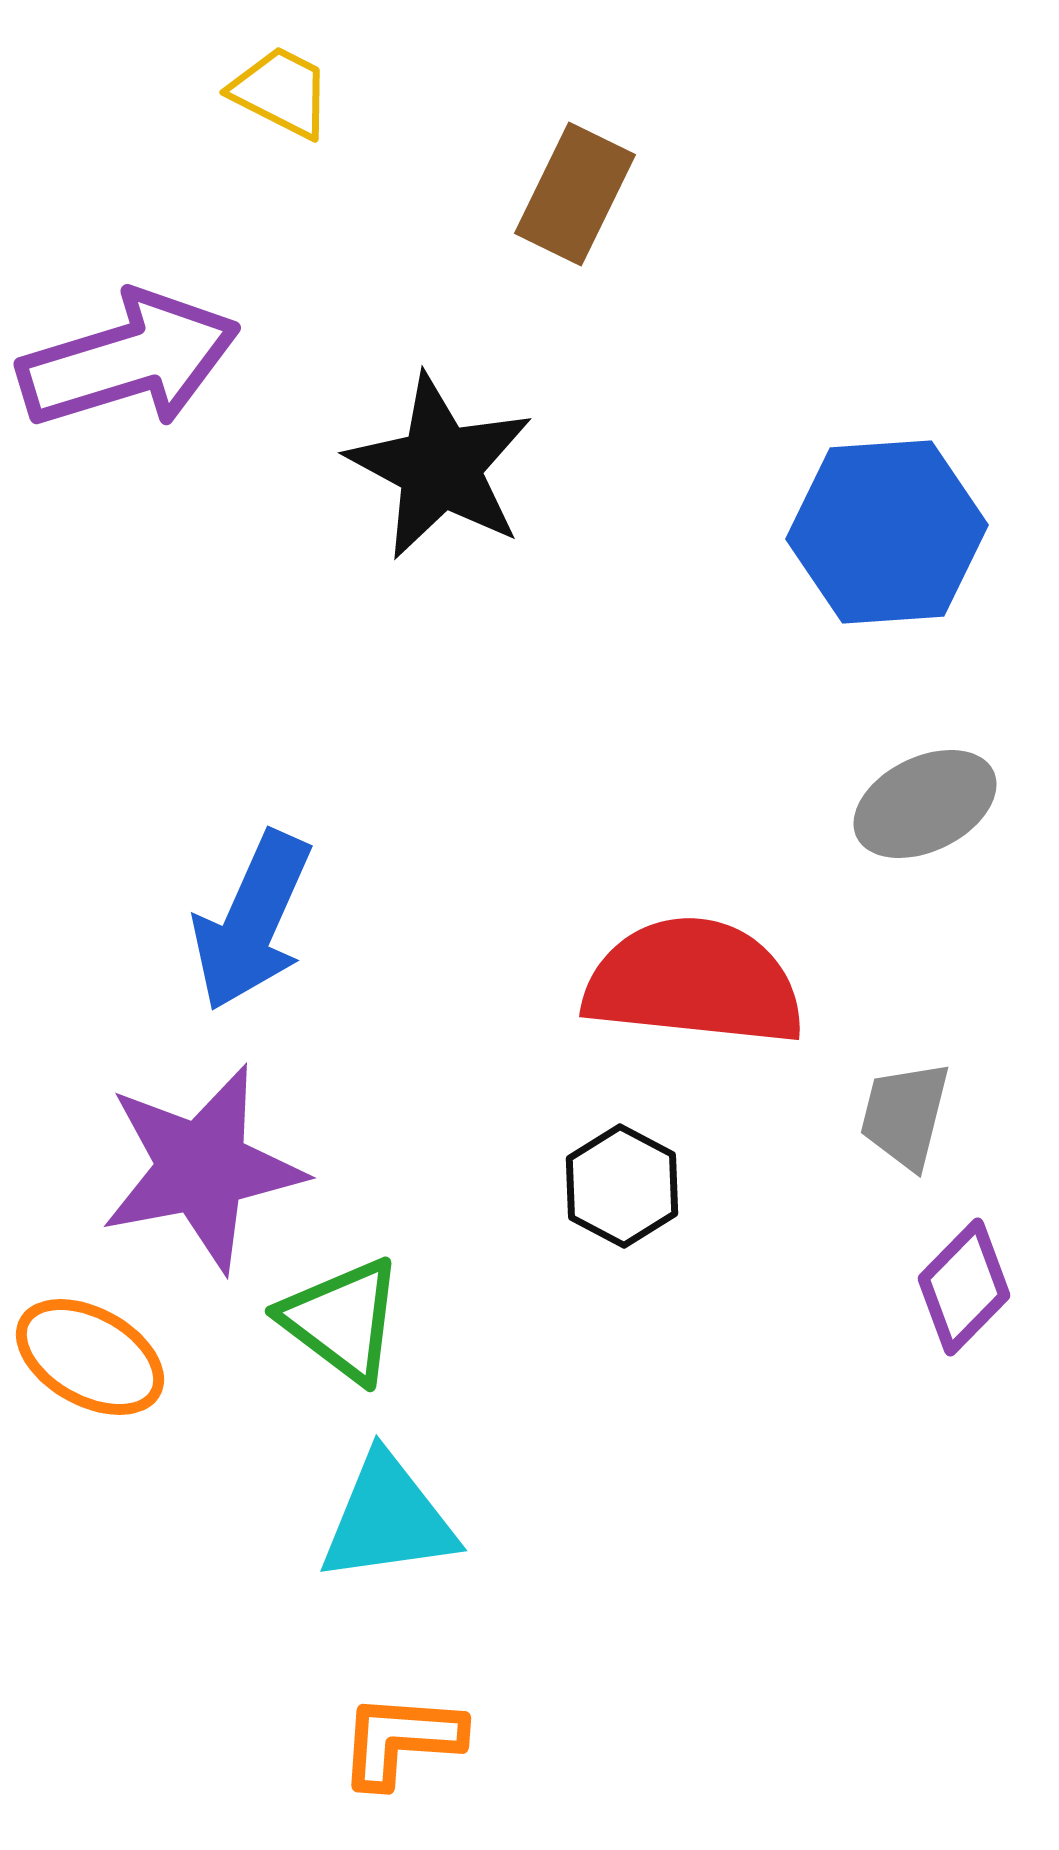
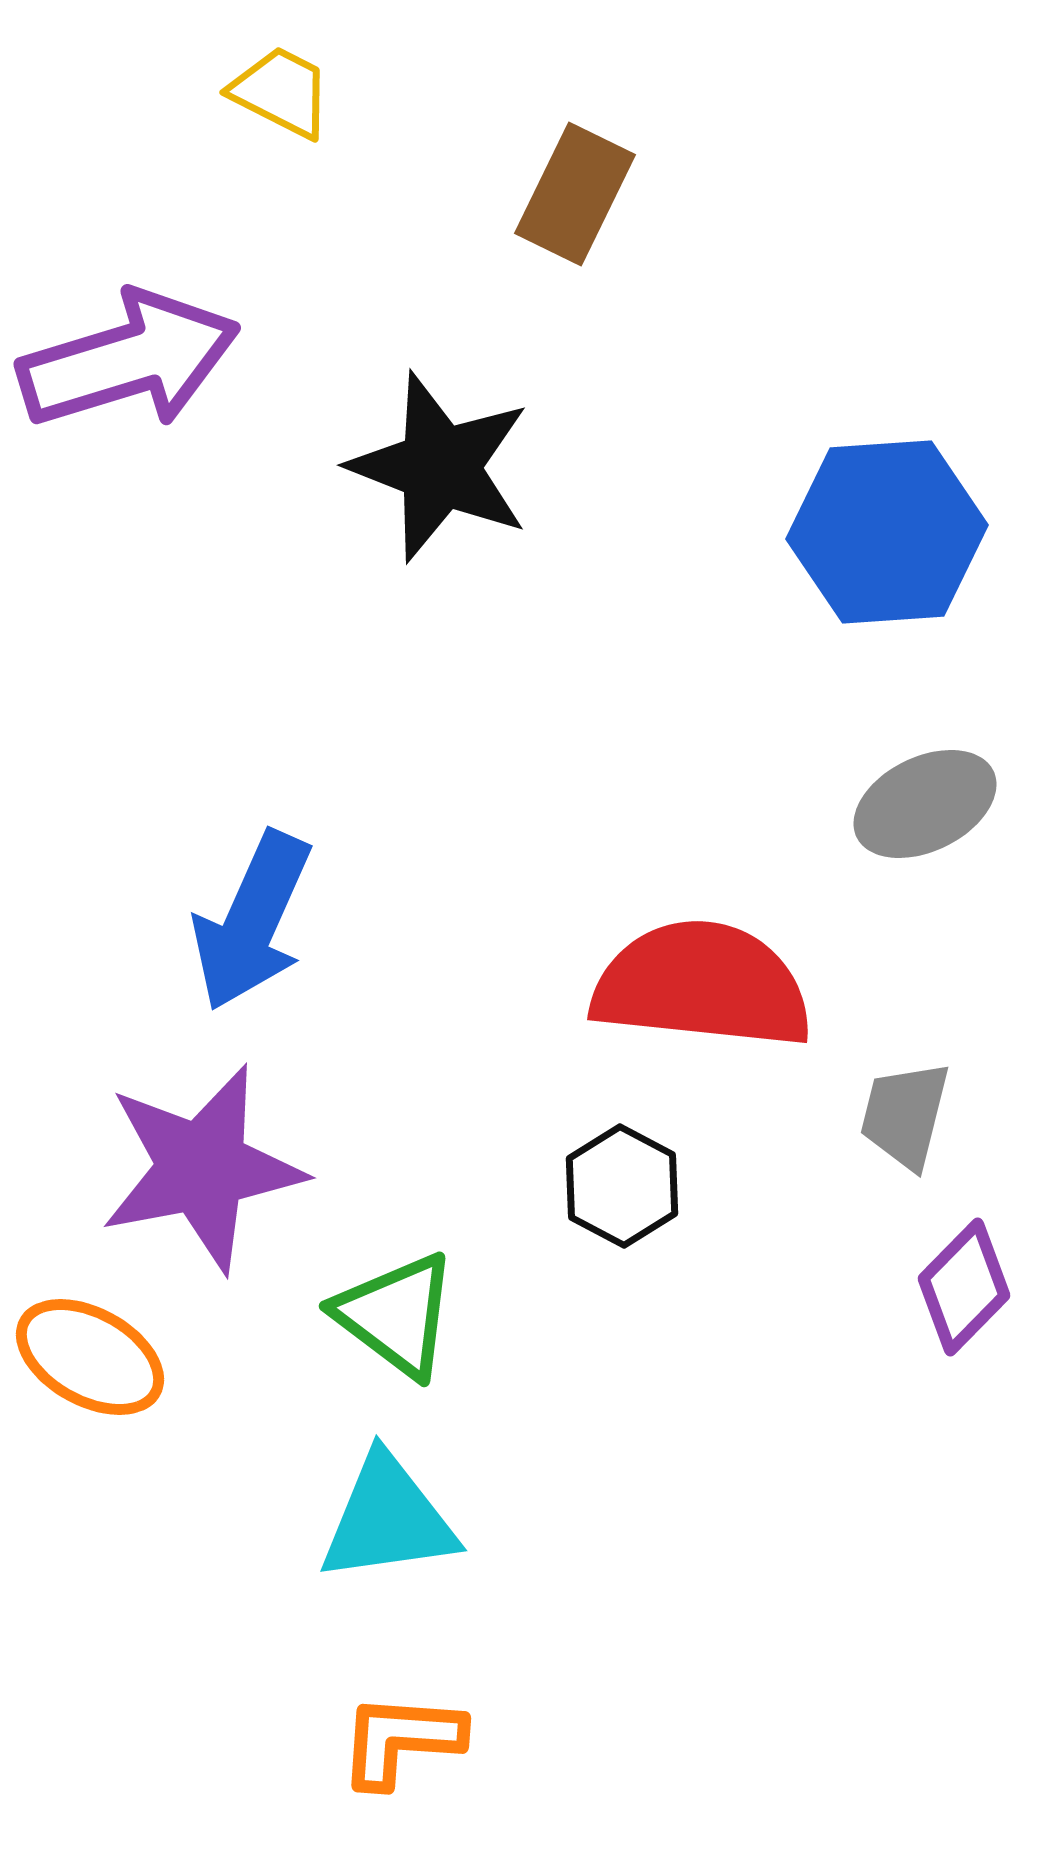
black star: rotated 7 degrees counterclockwise
red semicircle: moved 8 px right, 3 px down
green triangle: moved 54 px right, 5 px up
